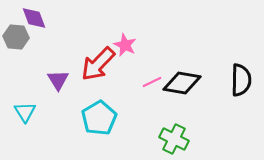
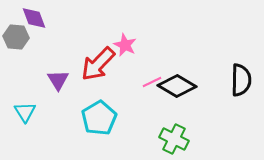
black diamond: moved 5 px left, 3 px down; rotated 21 degrees clockwise
